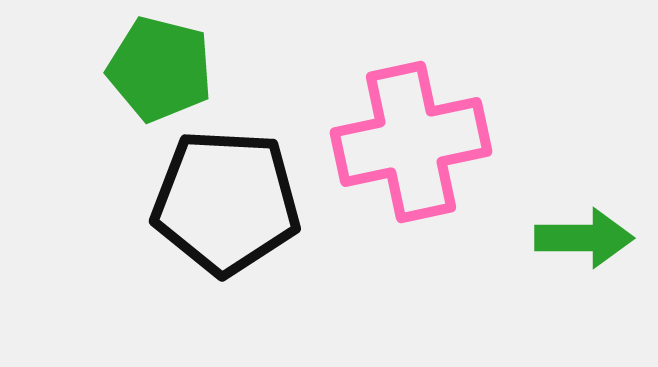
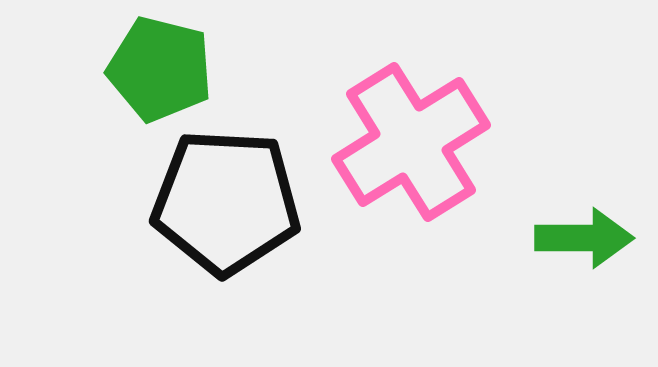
pink cross: rotated 20 degrees counterclockwise
